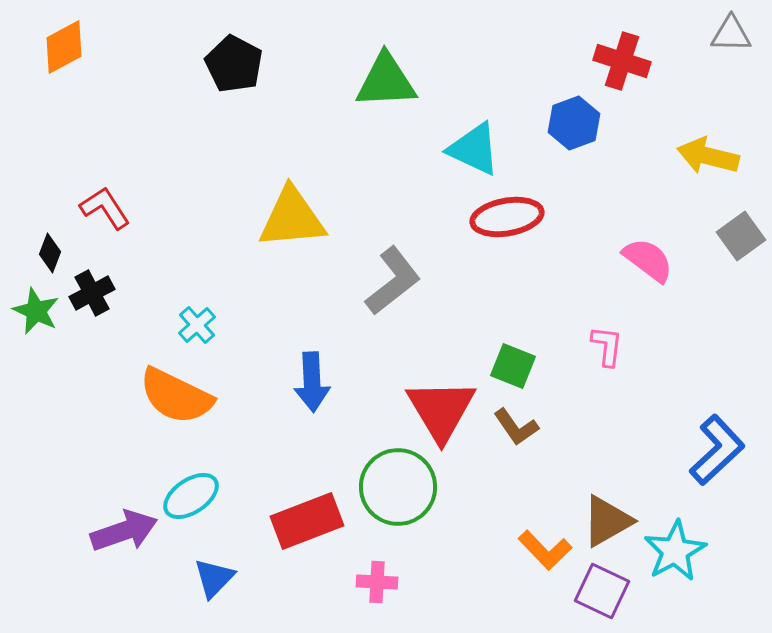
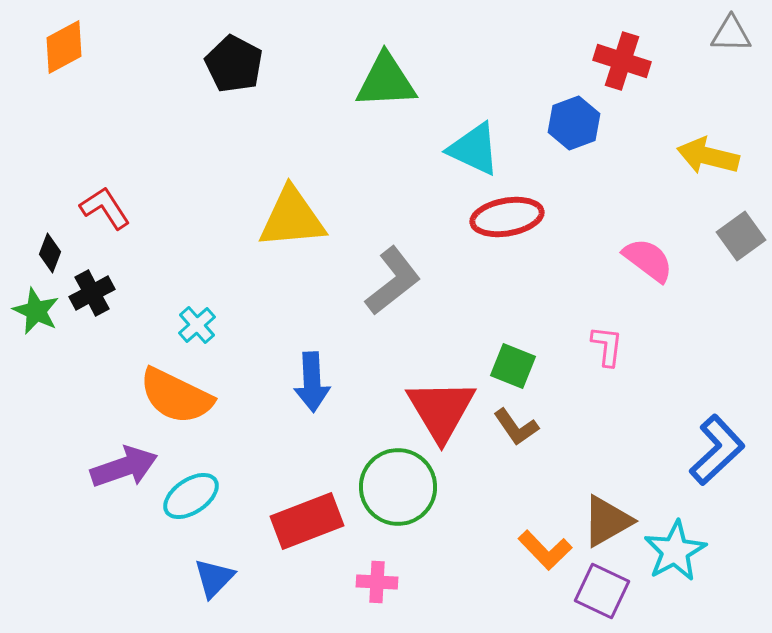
purple arrow: moved 64 px up
